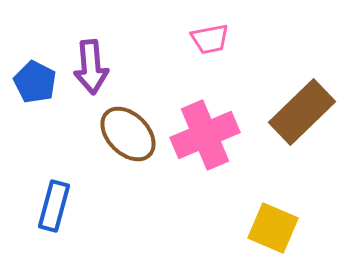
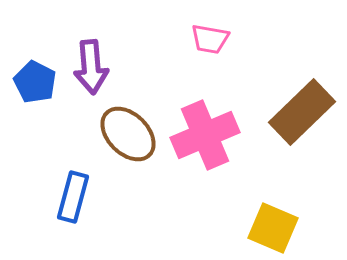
pink trapezoid: rotated 21 degrees clockwise
blue rectangle: moved 19 px right, 9 px up
